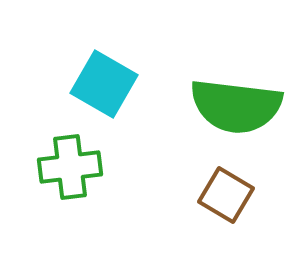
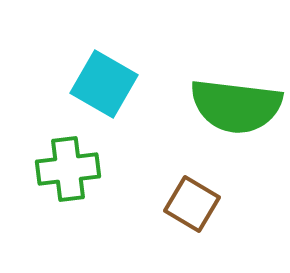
green cross: moved 2 px left, 2 px down
brown square: moved 34 px left, 9 px down
